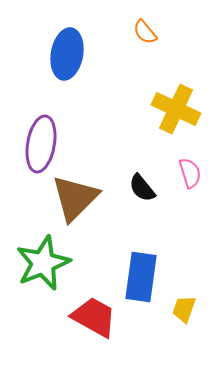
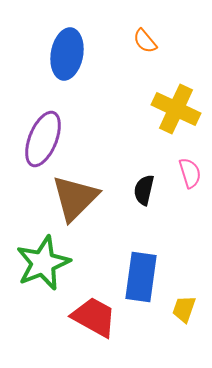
orange semicircle: moved 9 px down
purple ellipse: moved 2 px right, 5 px up; rotated 12 degrees clockwise
black semicircle: moved 2 px right, 2 px down; rotated 52 degrees clockwise
